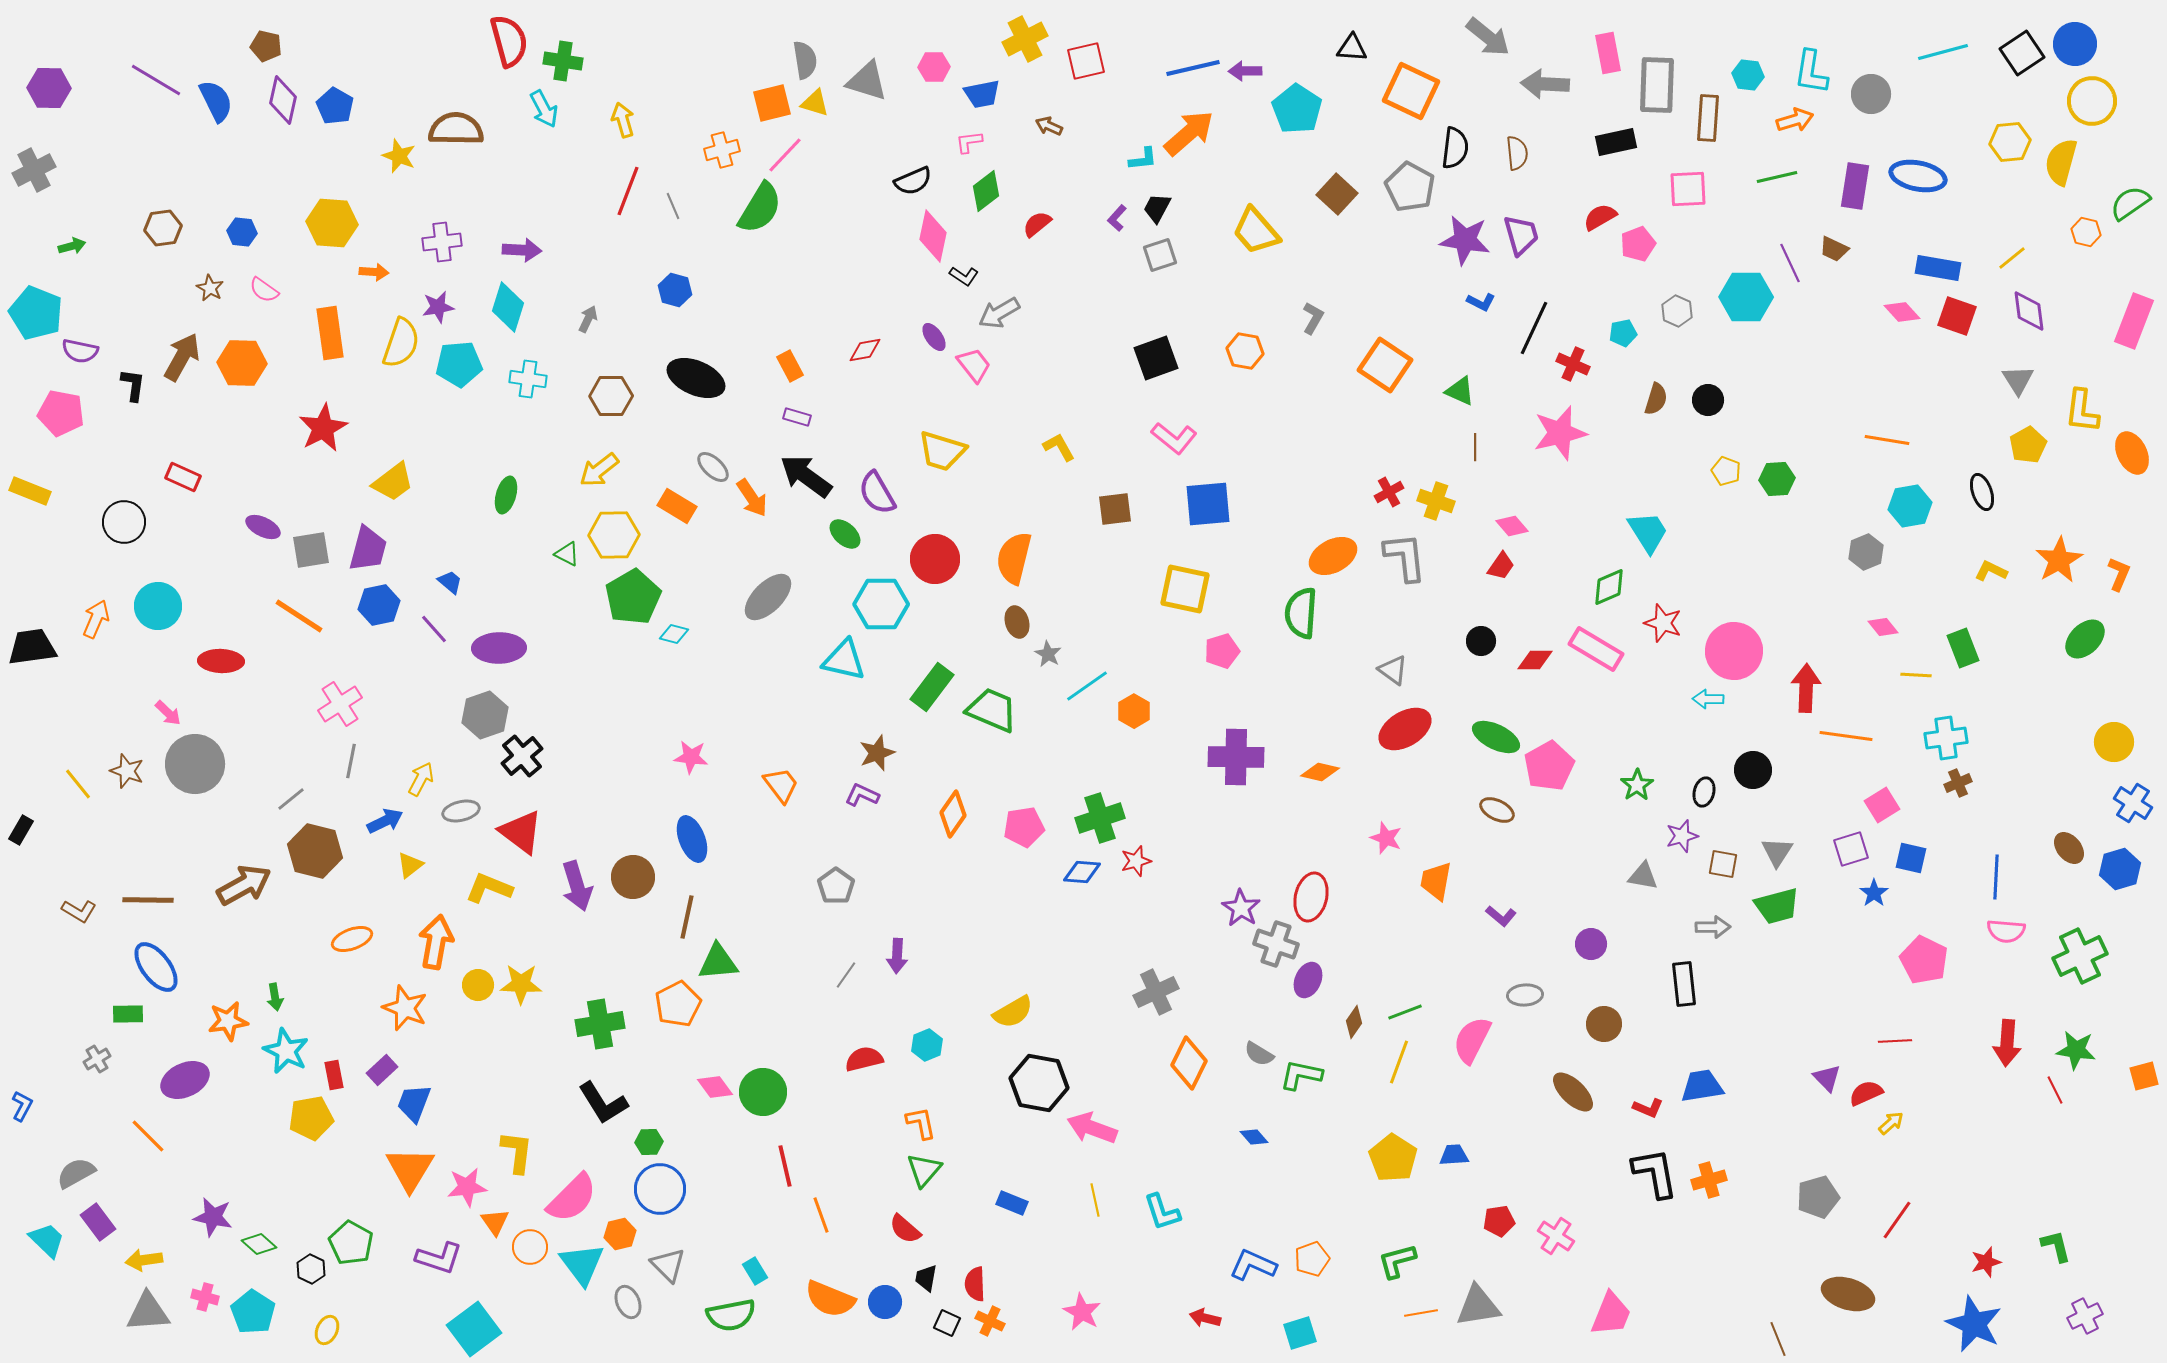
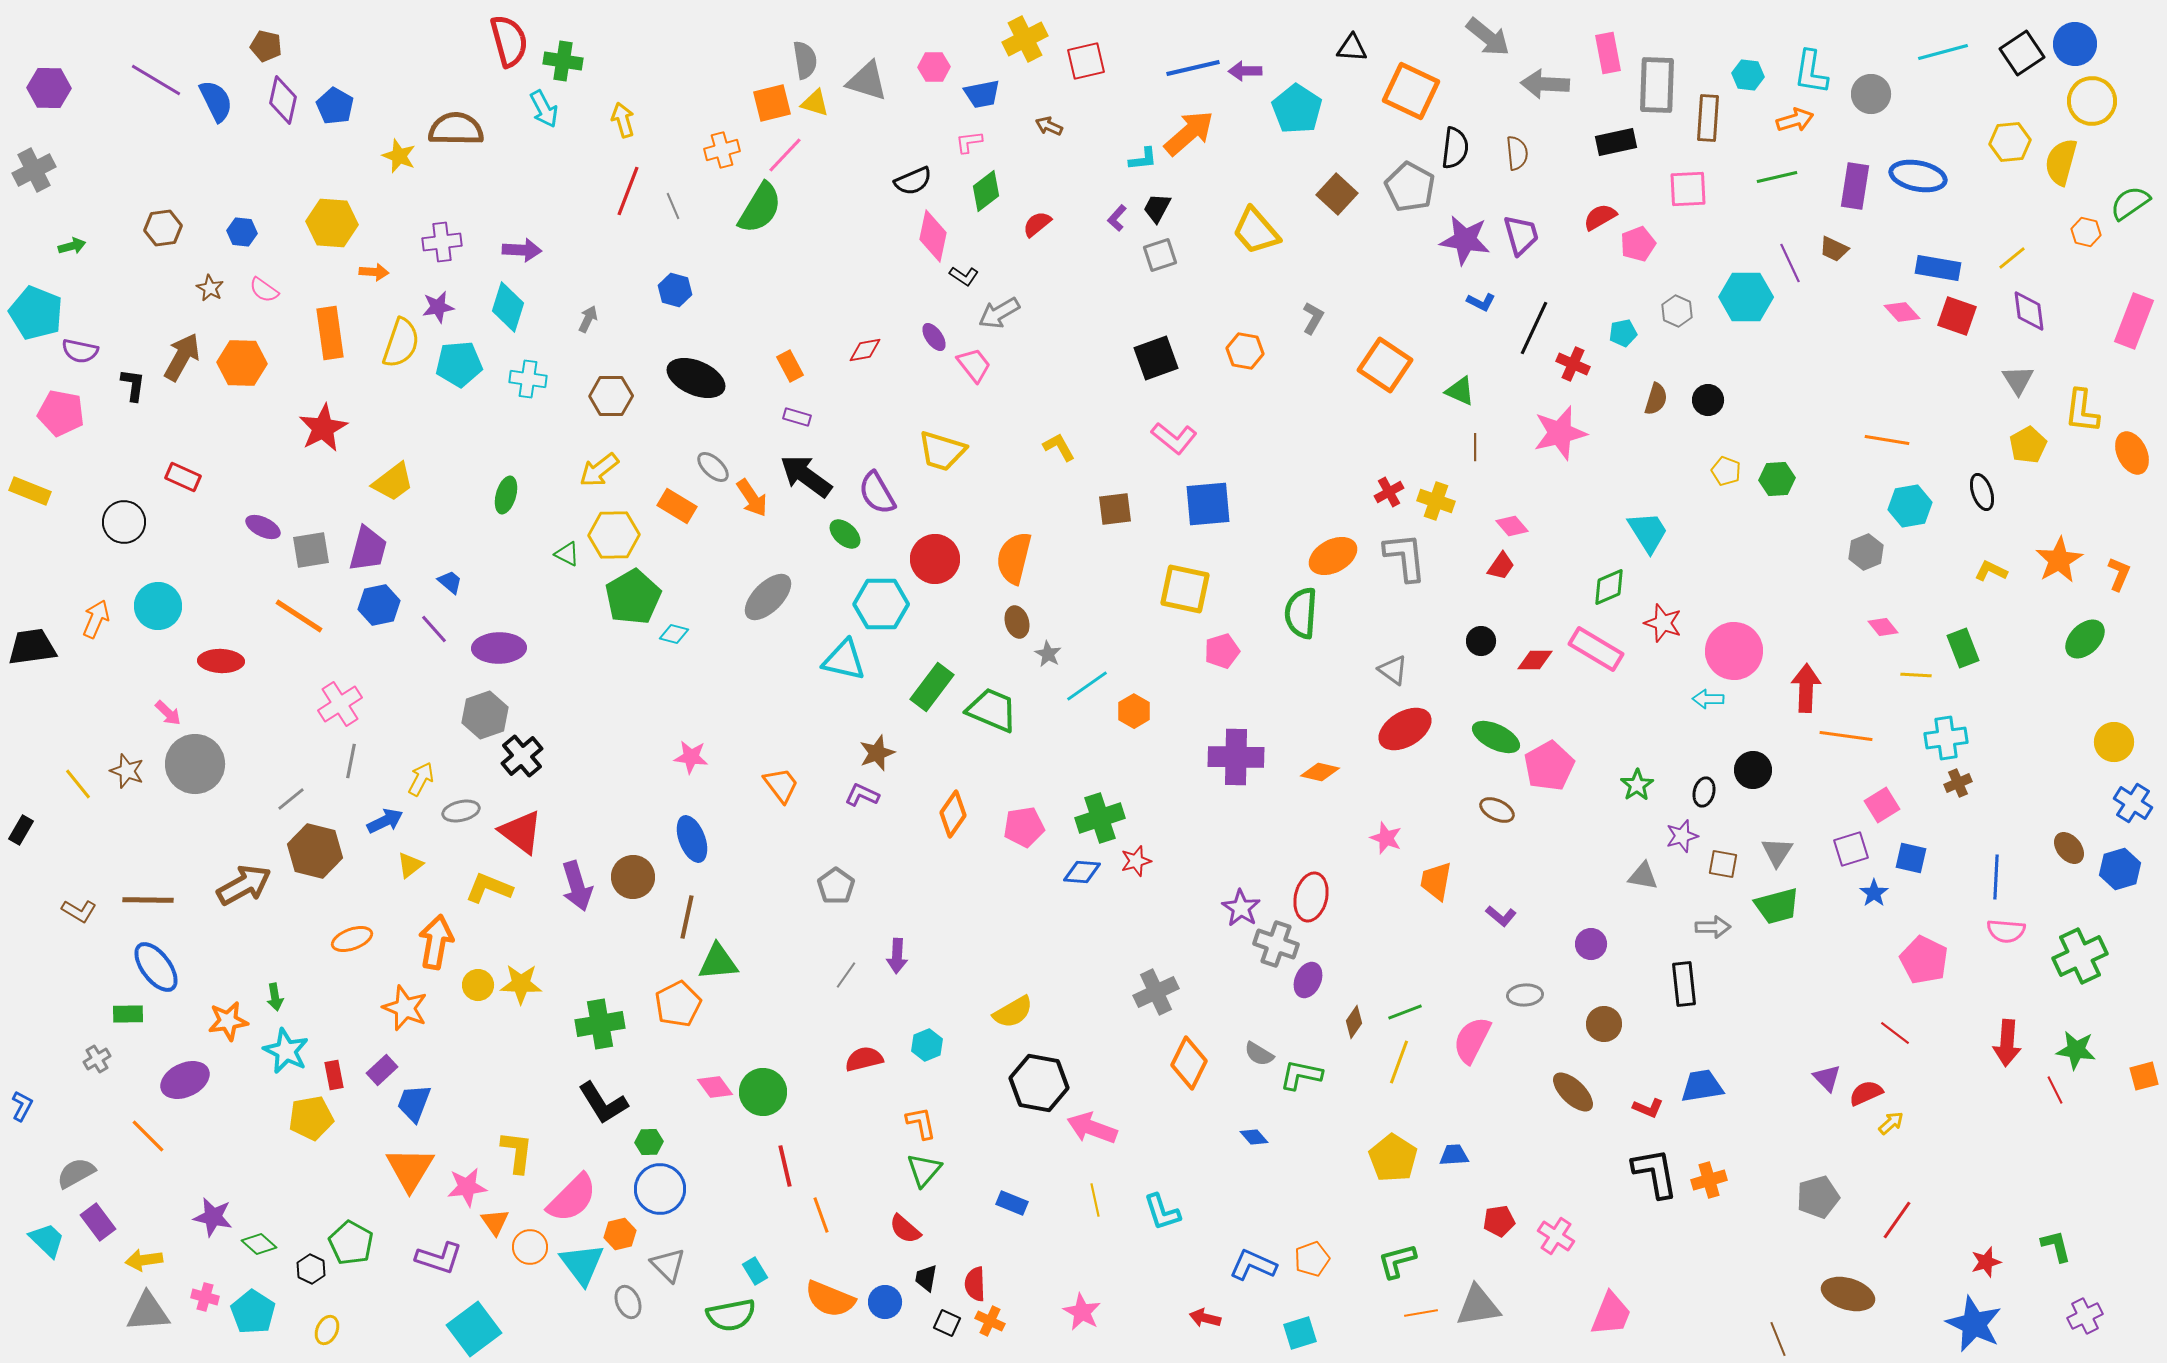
red line at (1895, 1041): moved 8 px up; rotated 40 degrees clockwise
